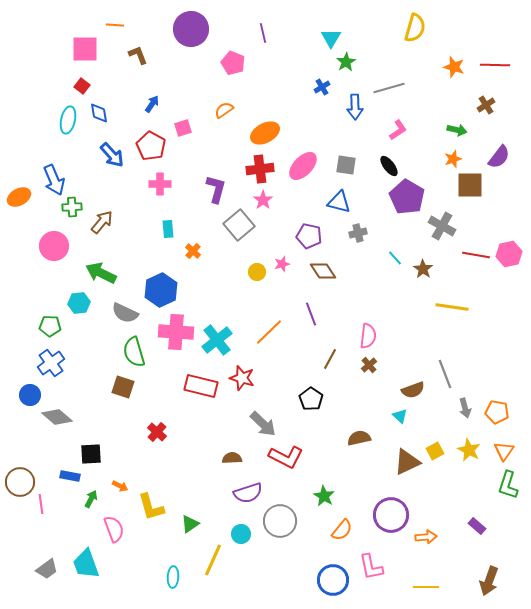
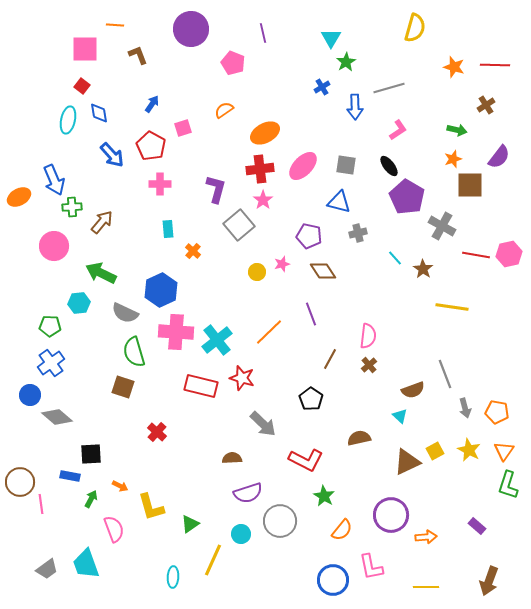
red L-shape at (286, 457): moved 20 px right, 3 px down
